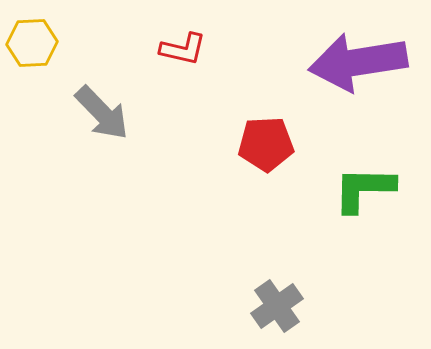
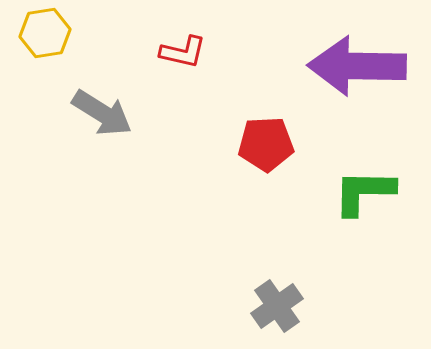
yellow hexagon: moved 13 px right, 10 px up; rotated 6 degrees counterclockwise
red L-shape: moved 3 px down
purple arrow: moved 1 px left, 4 px down; rotated 10 degrees clockwise
gray arrow: rotated 14 degrees counterclockwise
green L-shape: moved 3 px down
